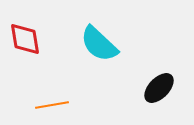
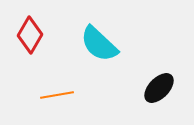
red diamond: moved 5 px right, 4 px up; rotated 39 degrees clockwise
orange line: moved 5 px right, 10 px up
